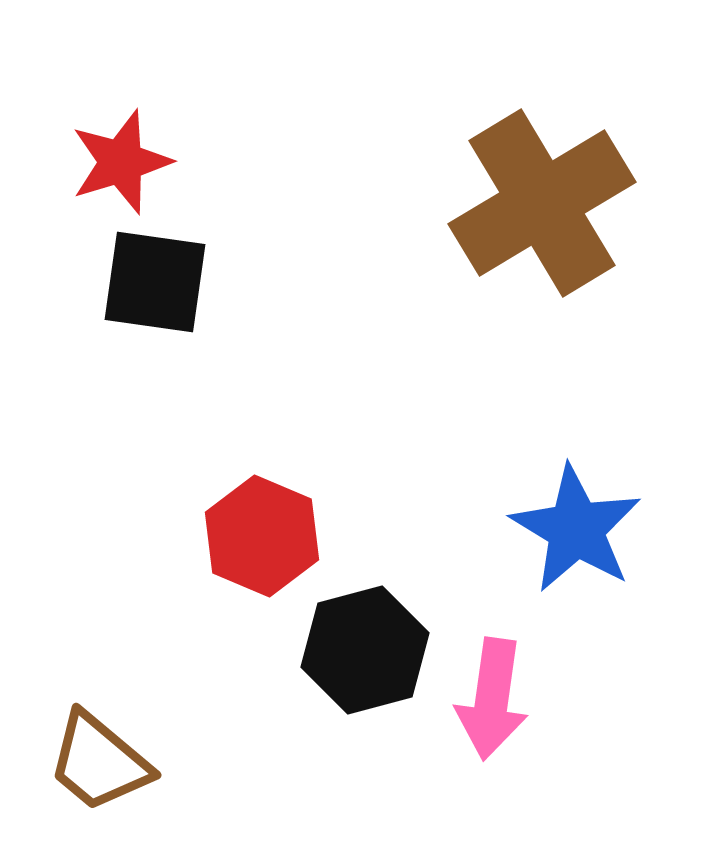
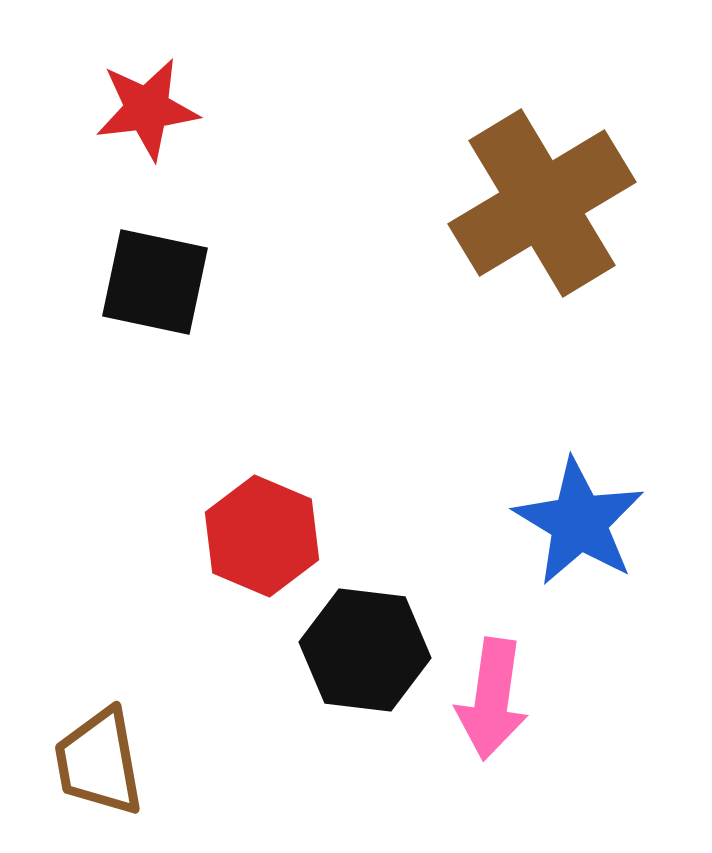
red star: moved 26 px right, 53 px up; rotated 10 degrees clockwise
black square: rotated 4 degrees clockwise
blue star: moved 3 px right, 7 px up
black hexagon: rotated 22 degrees clockwise
brown trapezoid: rotated 40 degrees clockwise
